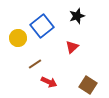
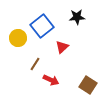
black star: moved 1 px down; rotated 14 degrees clockwise
red triangle: moved 10 px left
brown line: rotated 24 degrees counterclockwise
red arrow: moved 2 px right, 2 px up
